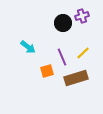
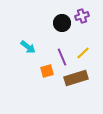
black circle: moved 1 px left
